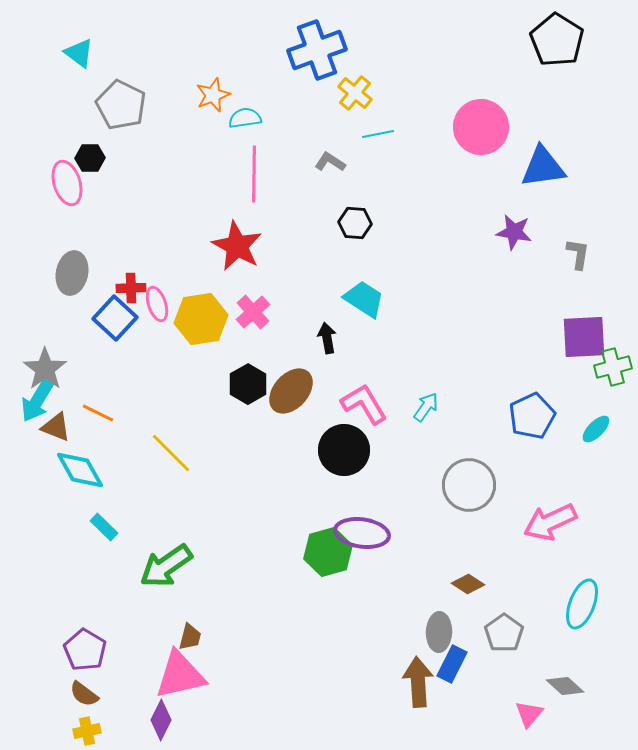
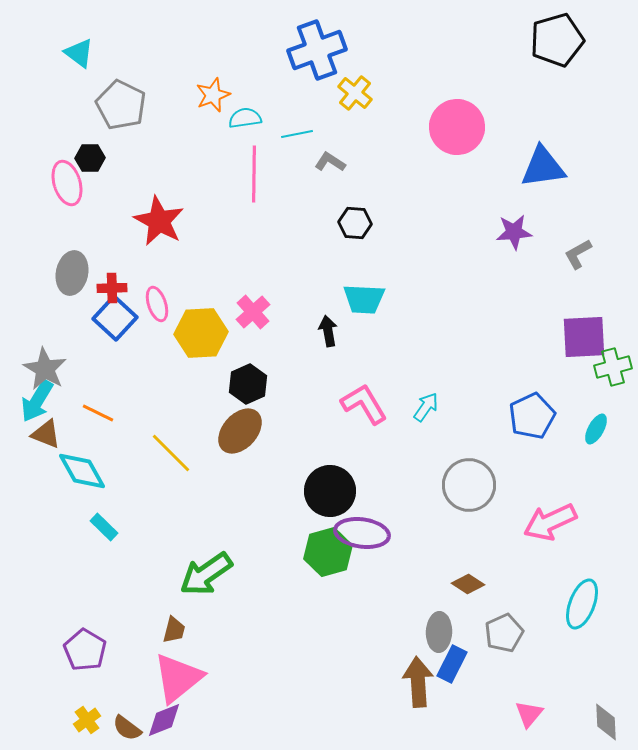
black pentagon at (557, 40): rotated 24 degrees clockwise
pink circle at (481, 127): moved 24 px left
cyan line at (378, 134): moved 81 px left
purple star at (514, 232): rotated 15 degrees counterclockwise
red star at (237, 246): moved 78 px left, 25 px up
gray L-shape at (578, 254): rotated 128 degrees counterclockwise
red cross at (131, 288): moved 19 px left
cyan trapezoid at (364, 299): rotated 150 degrees clockwise
yellow hexagon at (201, 319): moved 14 px down; rotated 6 degrees clockwise
black arrow at (327, 338): moved 1 px right, 7 px up
gray star at (45, 369): rotated 6 degrees counterclockwise
black hexagon at (248, 384): rotated 6 degrees clockwise
brown ellipse at (291, 391): moved 51 px left, 40 px down
brown triangle at (56, 427): moved 10 px left, 7 px down
cyan ellipse at (596, 429): rotated 16 degrees counterclockwise
black circle at (344, 450): moved 14 px left, 41 px down
cyan diamond at (80, 470): moved 2 px right, 1 px down
green arrow at (166, 566): moved 40 px right, 8 px down
gray pentagon at (504, 633): rotated 12 degrees clockwise
brown trapezoid at (190, 637): moved 16 px left, 7 px up
pink triangle at (180, 675): moved 2 px left, 3 px down; rotated 26 degrees counterclockwise
gray diamond at (565, 686): moved 41 px right, 36 px down; rotated 45 degrees clockwise
brown semicircle at (84, 694): moved 43 px right, 34 px down
purple diamond at (161, 720): moved 3 px right; rotated 42 degrees clockwise
yellow cross at (87, 731): moved 11 px up; rotated 24 degrees counterclockwise
